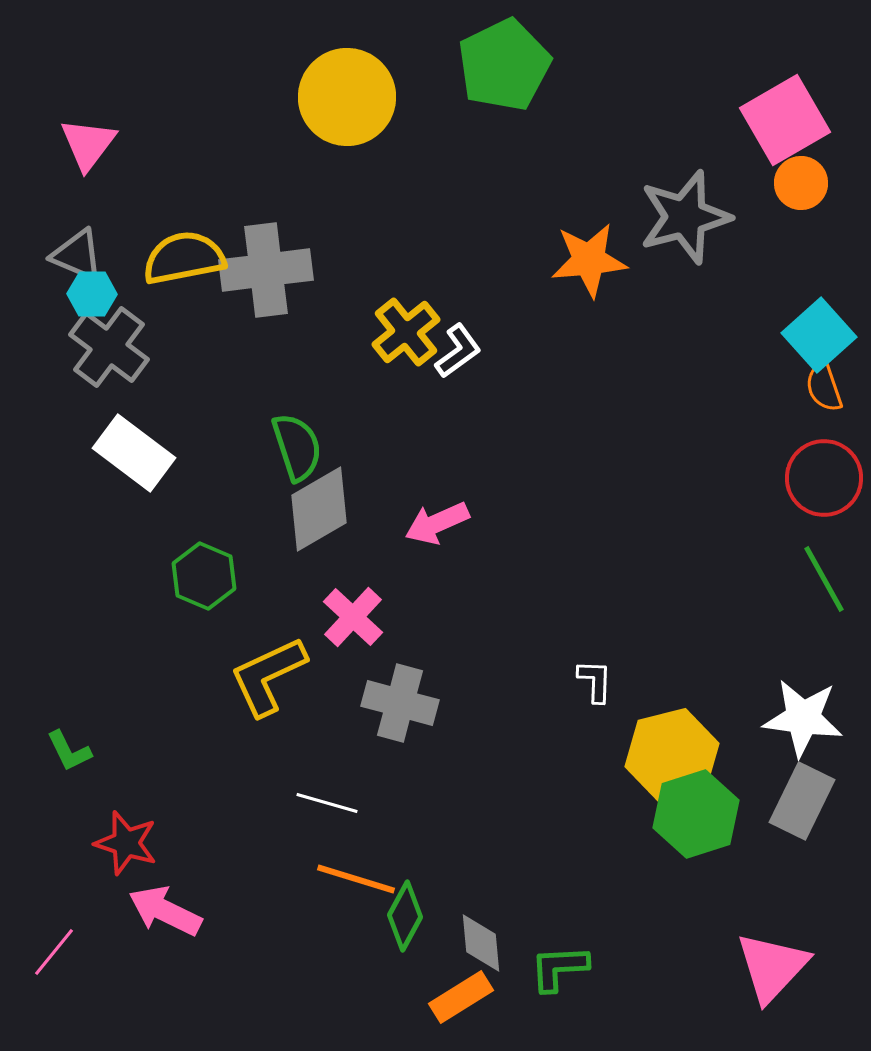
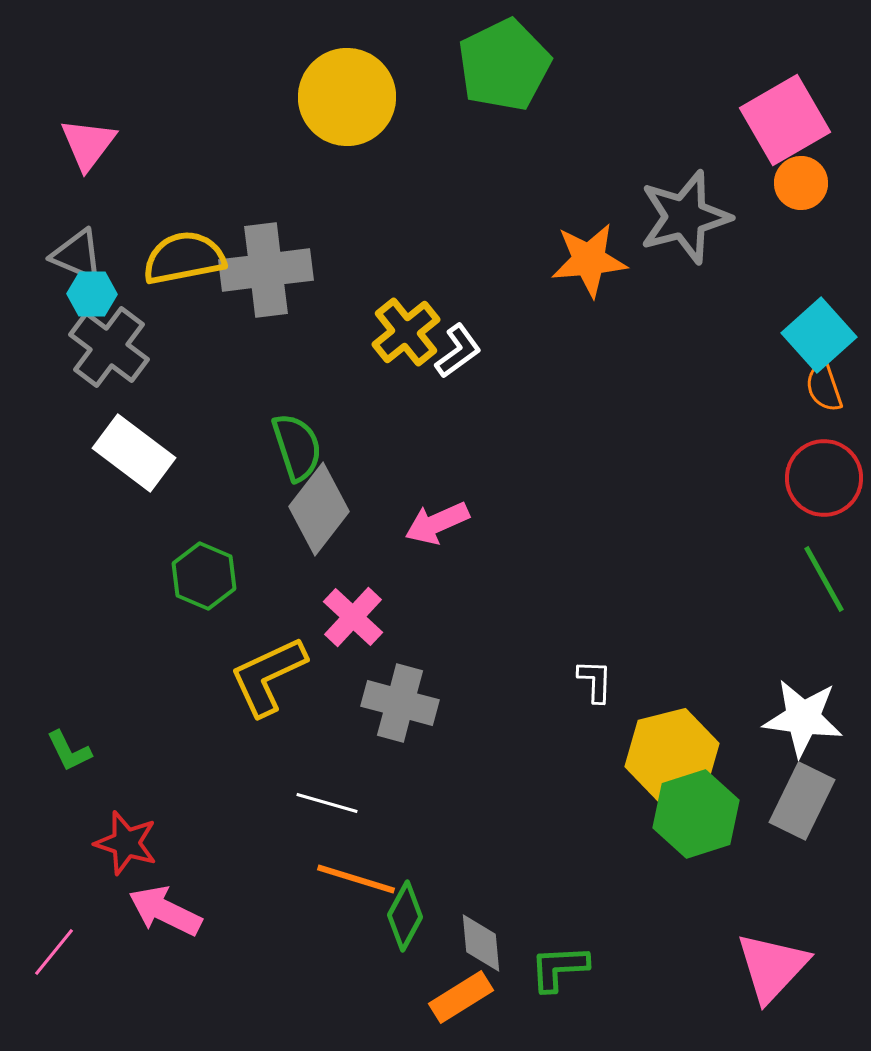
gray diamond at (319, 509): rotated 22 degrees counterclockwise
